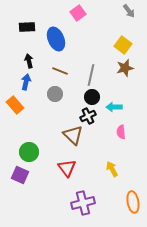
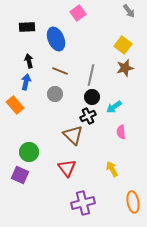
cyan arrow: rotated 35 degrees counterclockwise
